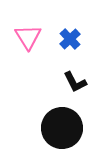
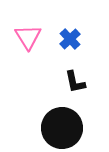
black L-shape: rotated 15 degrees clockwise
